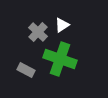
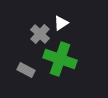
white triangle: moved 1 px left, 2 px up
gray cross: moved 2 px right, 2 px down
